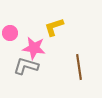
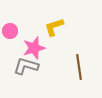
pink circle: moved 2 px up
pink star: rotated 25 degrees counterclockwise
